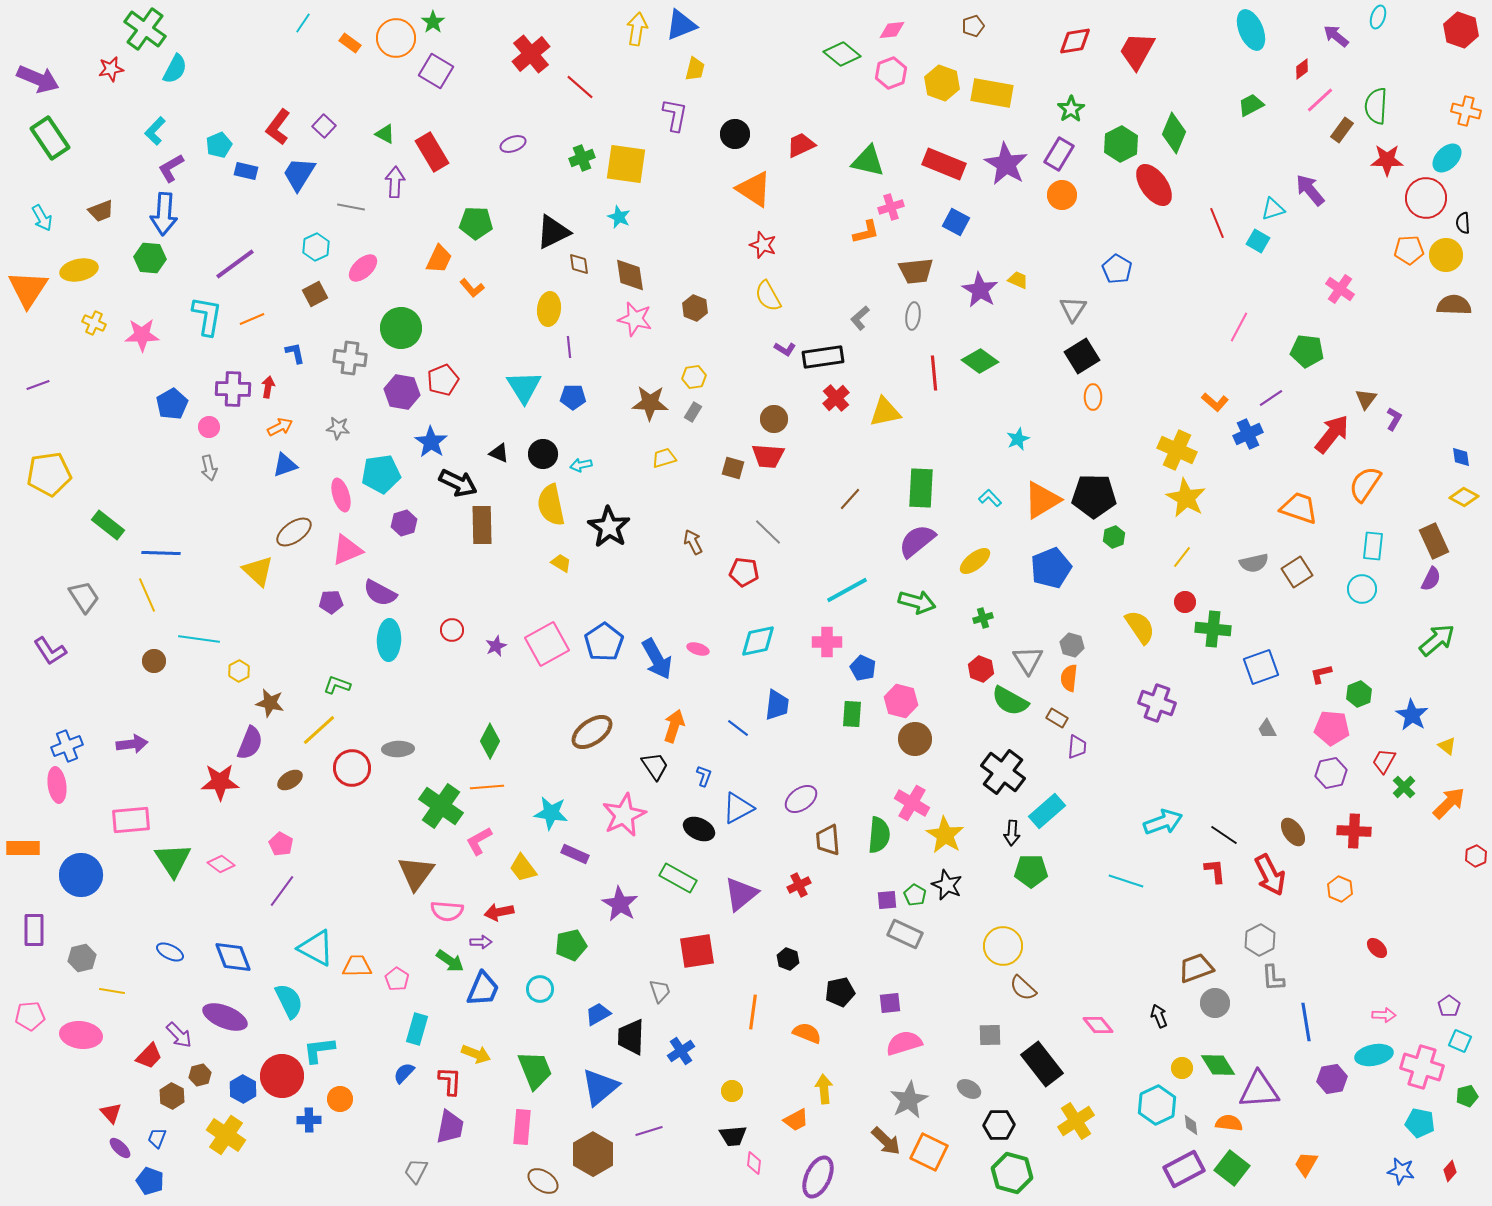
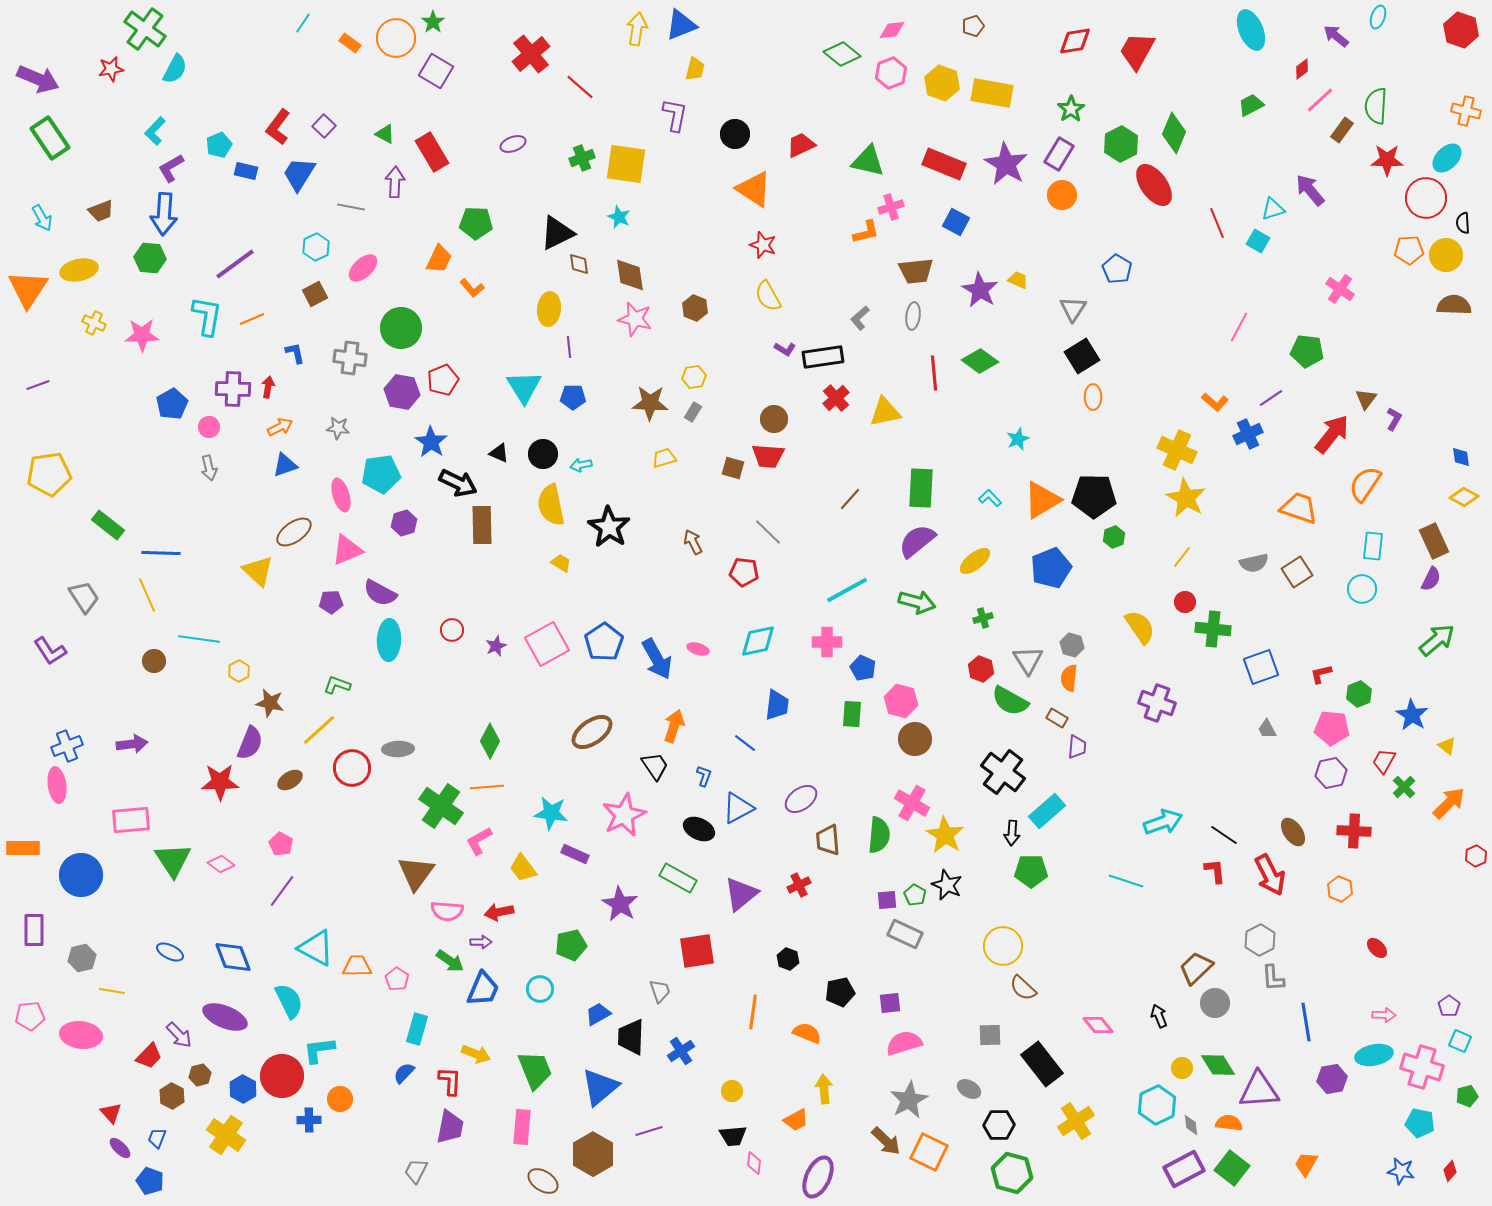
black triangle at (553, 232): moved 4 px right, 1 px down
blue line at (738, 728): moved 7 px right, 15 px down
brown trapezoid at (1196, 968): rotated 24 degrees counterclockwise
